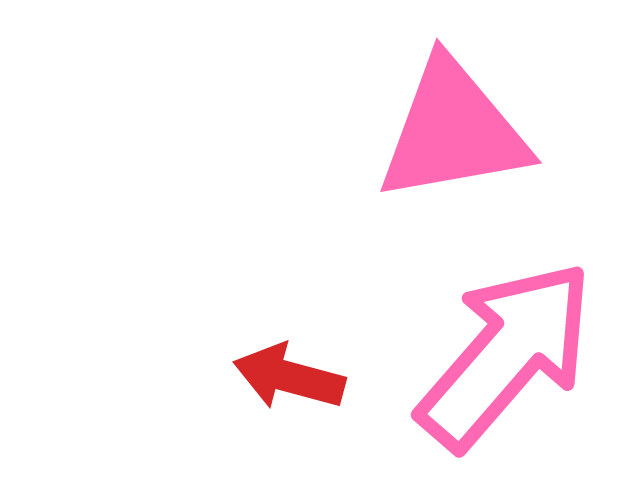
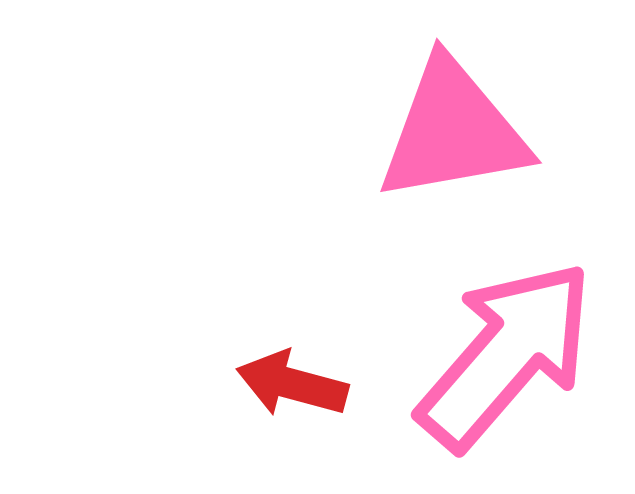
red arrow: moved 3 px right, 7 px down
